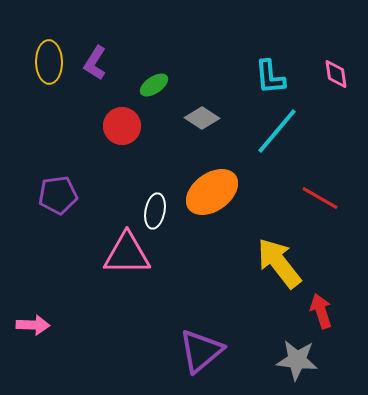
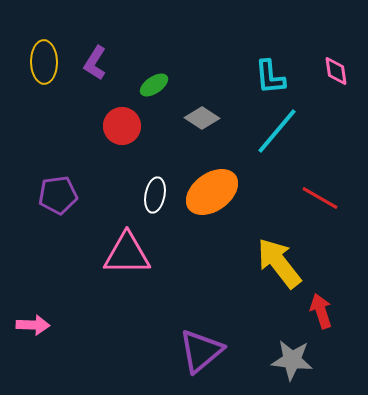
yellow ellipse: moved 5 px left
pink diamond: moved 3 px up
white ellipse: moved 16 px up
gray star: moved 5 px left
